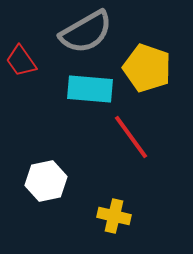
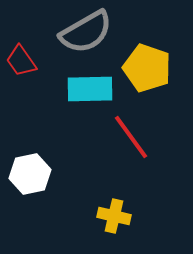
cyan rectangle: rotated 6 degrees counterclockwise
white hexagon: moved 16 px left, 7 px up
